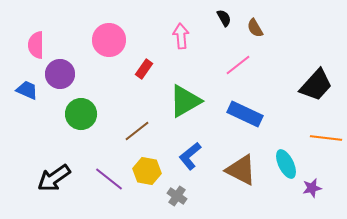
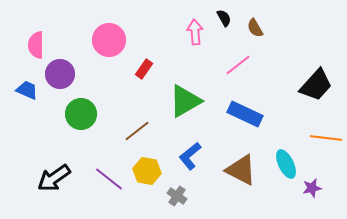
pink arrow: moved 14 px right, 4 px up
